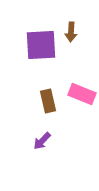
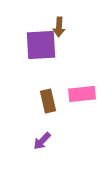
brown arrow: moved 12 px left, 5 px up
pink rectangle: rotated 28 degrees counterclockwise
